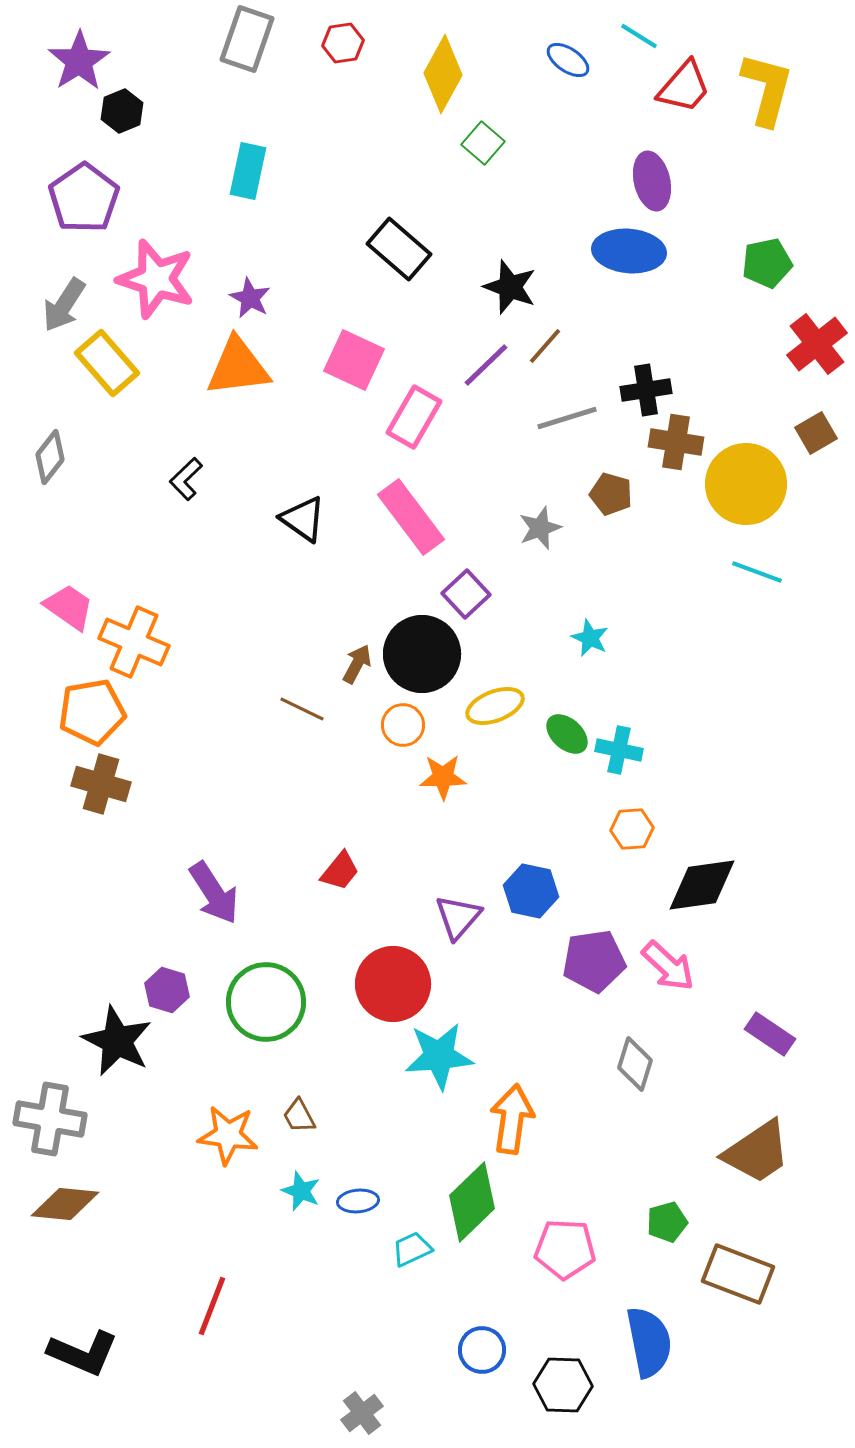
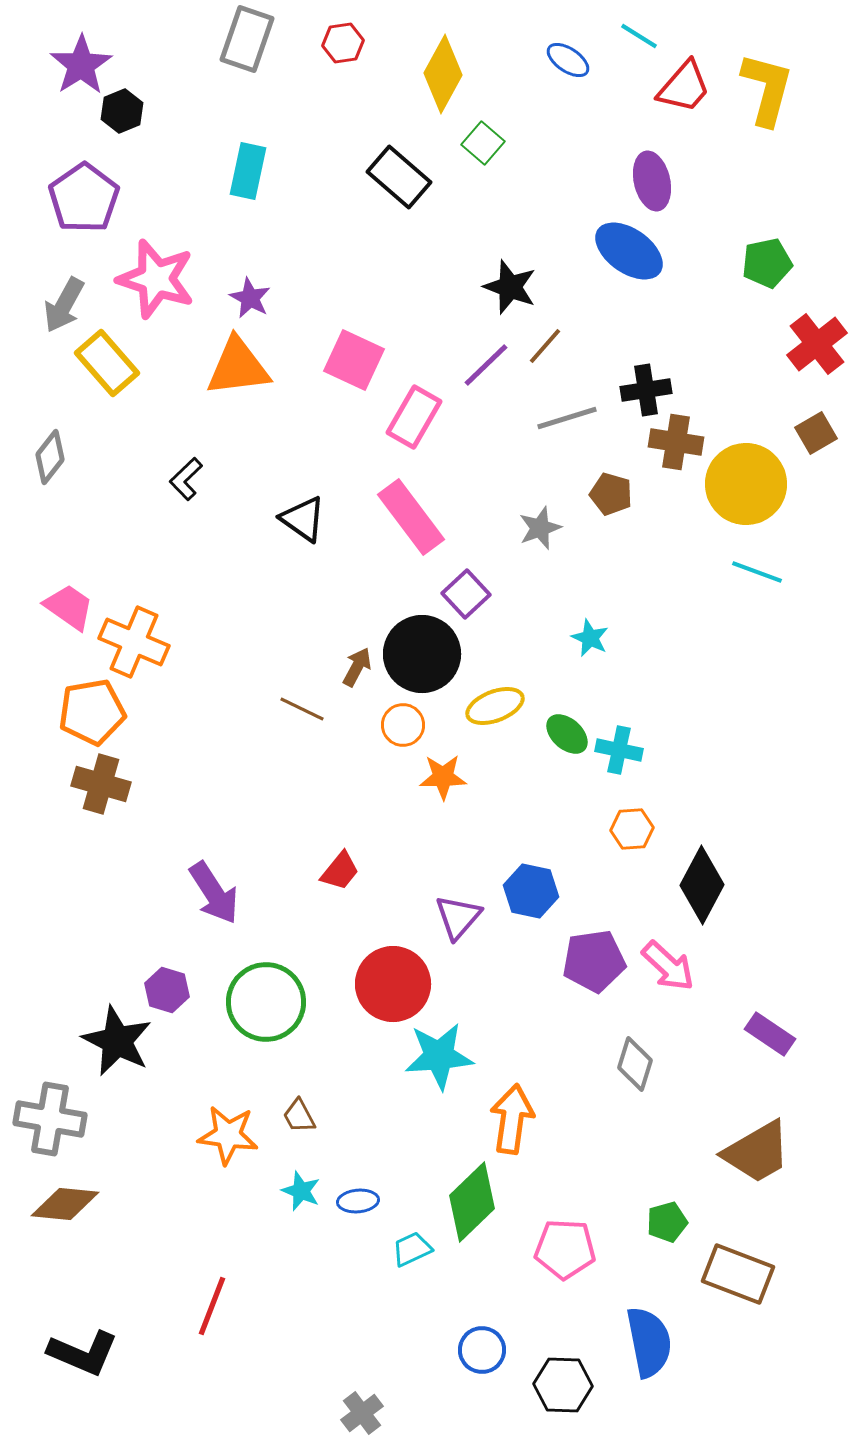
purple star at (79, 61): moved 2 px right, 4 px down
black rectangle at (399, 249): moved 72 px up
blue ellipse at (629, 251): rotated 30 degrees clockwise
gray arrow at (64, 305): rotated 4 degrees counterclockwise
brown arrow at (357, 664): moved 3 px down
black diamond at (702, 885): rotated 54 degrees counterclockwise
brown trapezoid at (757, 1152): rotated 4 degrees clockwise
